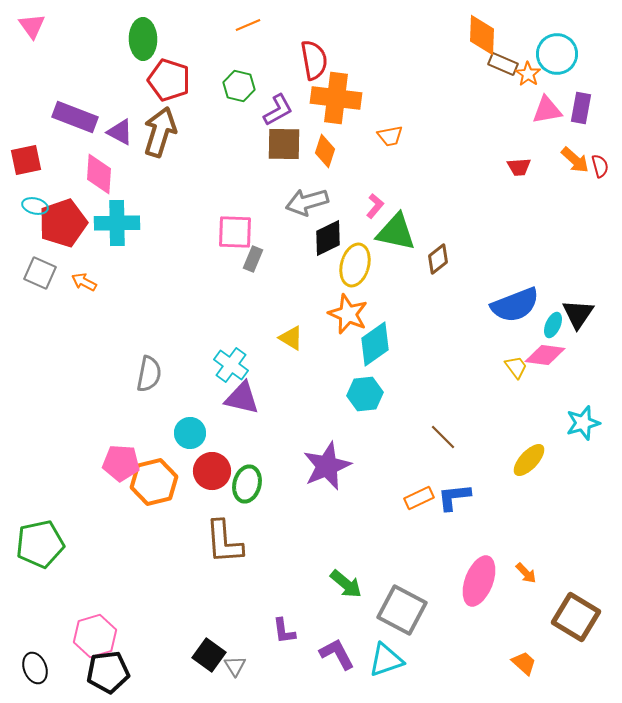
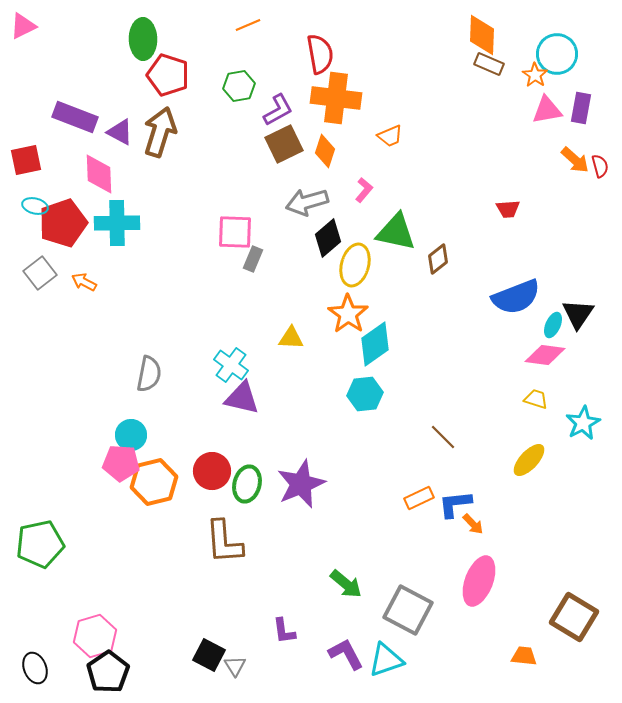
pink triangle at (32, 26): moved 9 px left; rotated 40 degrees clockwise
red semicircle at (314, 60): moved 6 px right, 6 px up
brown rectangle at (503, 64): moved 14 px left
orange star at (528, 74): moved 7 px right, 1 px down
red pentagon at (169, 80): moved 1 px left, 5 px up
green hexagon at (239, 86): rotated 24 degrees counterclockwise
orange trapezoid at (390, 136): rotated 12 degrees counterclockwise
brown square at (284, 144): rotated 27 degrees counterclockwise
red trapezoid at (519, 167): moved 11 px left, 42 px down
pink diamond at (99, 174): rotated 6 degrees counterclockwise
pink L-shape at (375, 206): moved 11 px left, 16 px up
black diamond at (328, 238): rotated 15 degrees counterclockwise
gray square at (40, 273): rotated 28 degrees clockwise
blue semicircle at (515, 305): moved 1 px right, 8 px up
orange star at (348, 314): rotated 12 degrees clockwise
yellow triangle at (291, 338): rotated 28 degrees counterclockwise
yellow trapezoid at (516, 367): moved 20 px right, 32 px down; rotated 35 degrees counterclockwise
cyan star at (583, 423): rotated 12 degrees counterclockwise
cyan circle at (190, 433): moved 59 px left, 2 px down
purple star at (327, 466): moved 26 px left, 18 px down
blue L-shape at (454, 497): moved 1 px right, 7 px down
orange arrow at (526, 573): moved 53 px left, 49 px up
gray square at (402, 610): moved 6 px right
brown square at (576, 617): moved 2 px left
purple L-shape at (337, 654): moved 9 px right
black square at (209, 655): rotated 8 degrees counterclockwise
orange trapezoid at (524, 663): moved 7 px up; rotated 36 degrees counterclockwise
black pentagon at (108, 672): rotated 27 degrees counterclockwise
